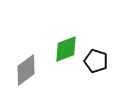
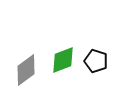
green diamond: moved 3 px left, 11 px down
